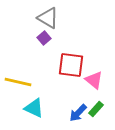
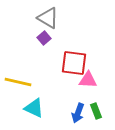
red square: moved 3 px right, 2 px up
pink triangle: moved 6 px left; rotated 36 degrees counterclockwise
green rectangle: moved 2 px down; rotated 63 degrees counterclockwise
blue arrow: rotated 24 degrees counterclockwise
